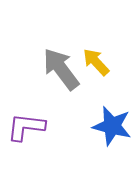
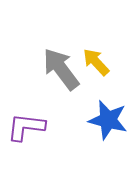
blue star: moved 4 px left, 6 px up
